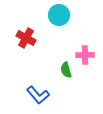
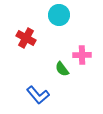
pink cross: moved 3 px left
green semicircle: moved 4 px left, 1 px up; rotated 21 degrees counterclockwise
